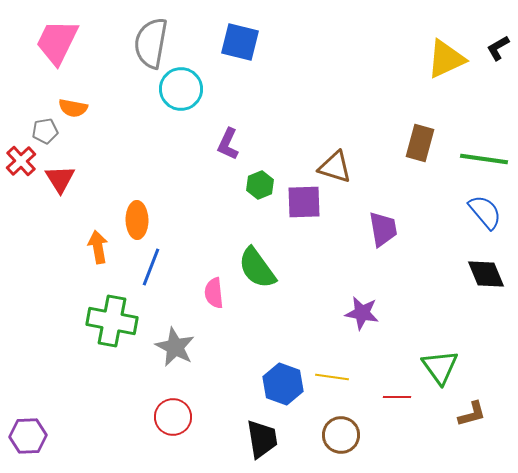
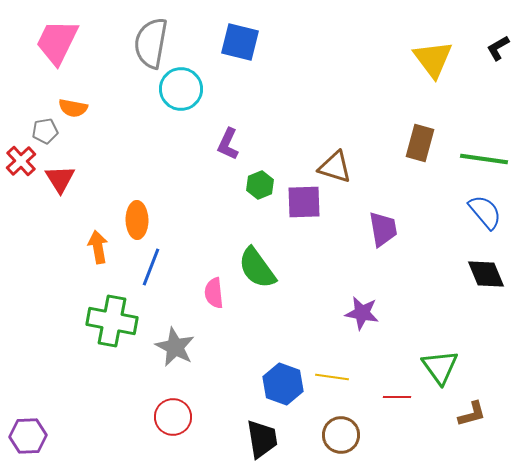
yellow triangle: moved 13 px left; rotated 42 degrees counterclockwise
